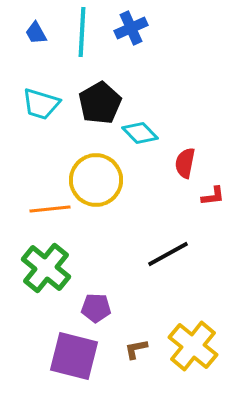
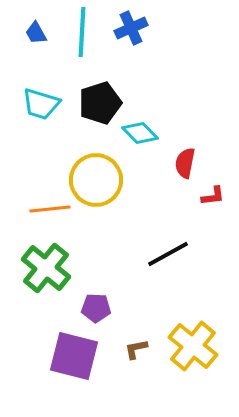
black pentagon: rotated 12 degrees clockwise
